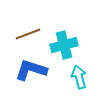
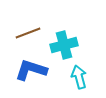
brown line: moved 1 px up
